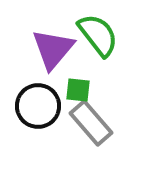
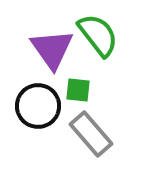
purple triangle: moved 1 px left; rotated 15 degrees counterclockwise
gray rectangle: moved 11 px down
